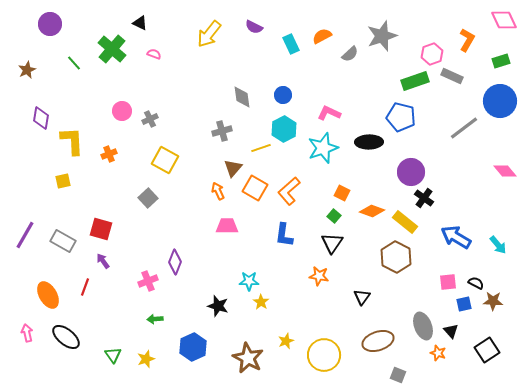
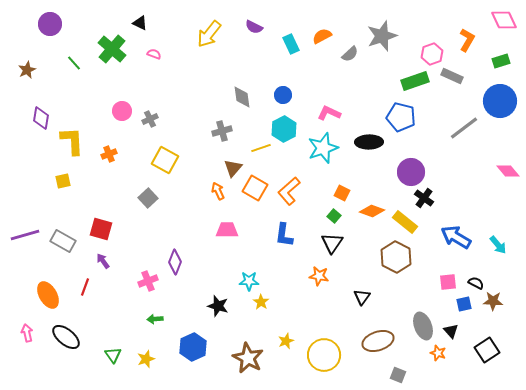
pink diamond at (505, 171): moved 3 px right
pink trapezoid at (227, 226): moved 4 px down
purple line at (25, 235): rotated 44 degrees clockwise
